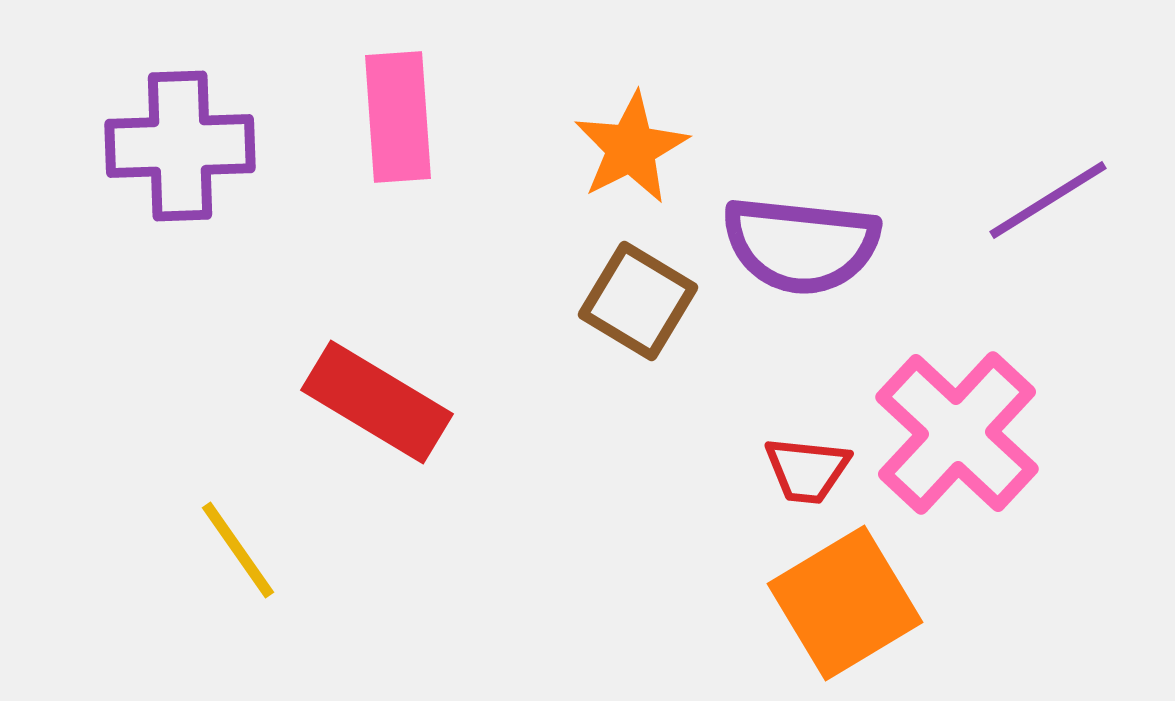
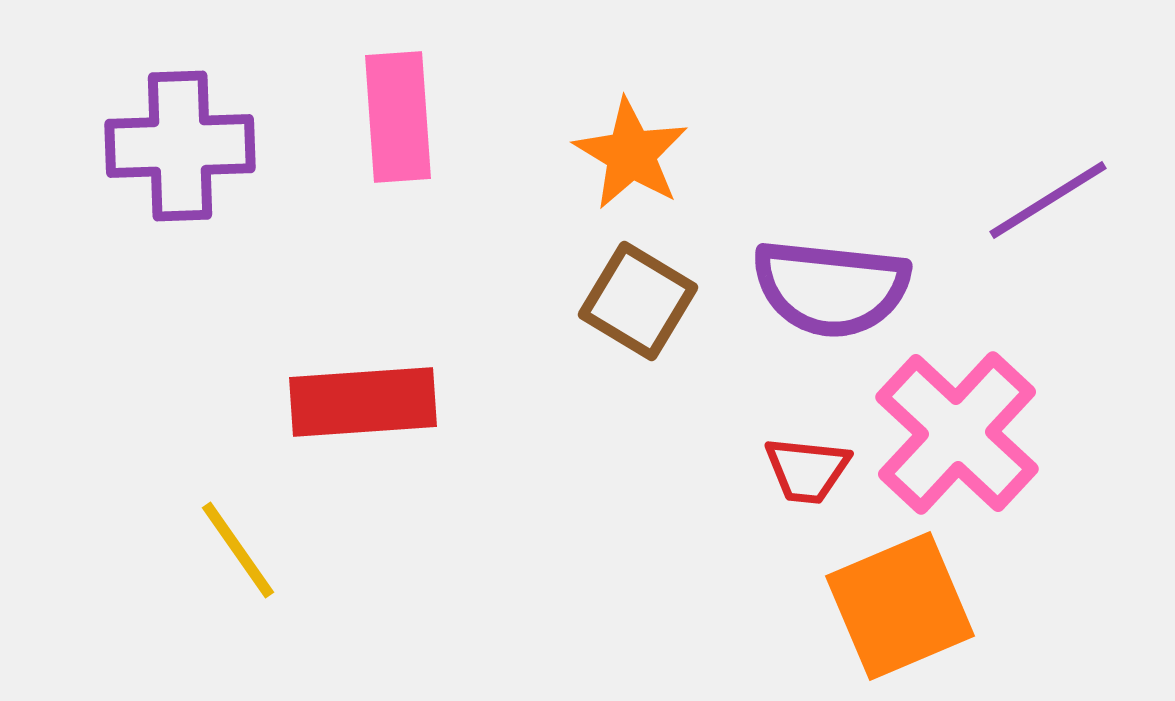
orange star: moved 6 px down; rotated 14 degrees counterclockwise
purple semicircle: moved 30 px right, 43 px down
red rectangle: moved 14 px left; rotated 35 degrees counterclockwise
orange square: moved 55 px right, 3 px down; rotated 8 degrees clockwise
